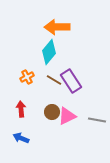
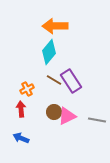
orange arrow: moved 2 px left, 1 px up
orange cross: moved 12 px down
brown circle: moved 2 px right
